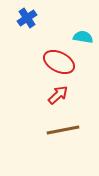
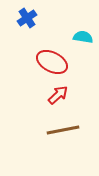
red ellipse: moved 7 px left
